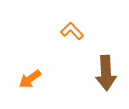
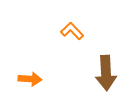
orange arrow: rotated 140 degrees counterclockwise
